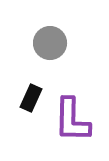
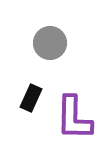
purple L-shape: moved 2 px right, 2 px up
